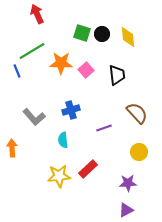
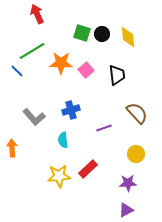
blue line: rotated 24 degrees counterclockwise
yellow circle: moved 3 px left, 2 px down
